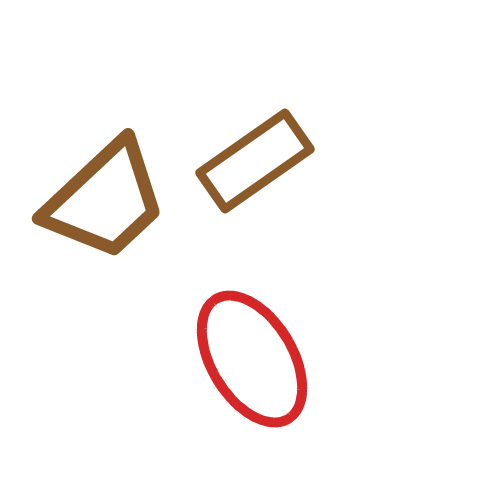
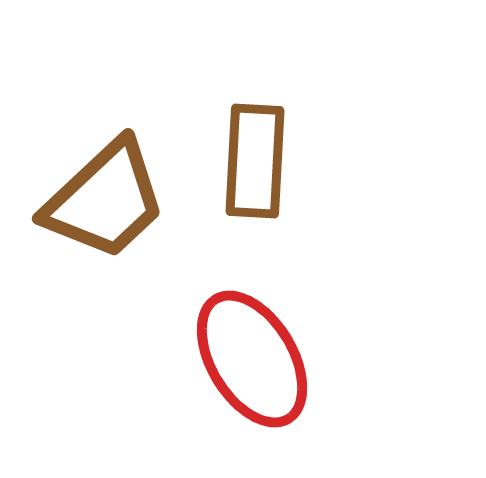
brown rectangle: rotated 52 degrees counterclockwise
